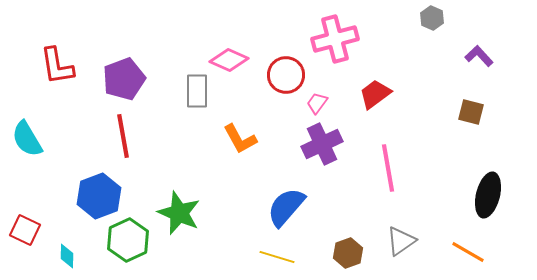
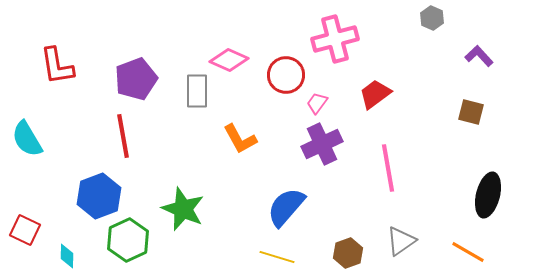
purple pentagon: moved 12 px right
green star: moved 4 px right, 4 px up
